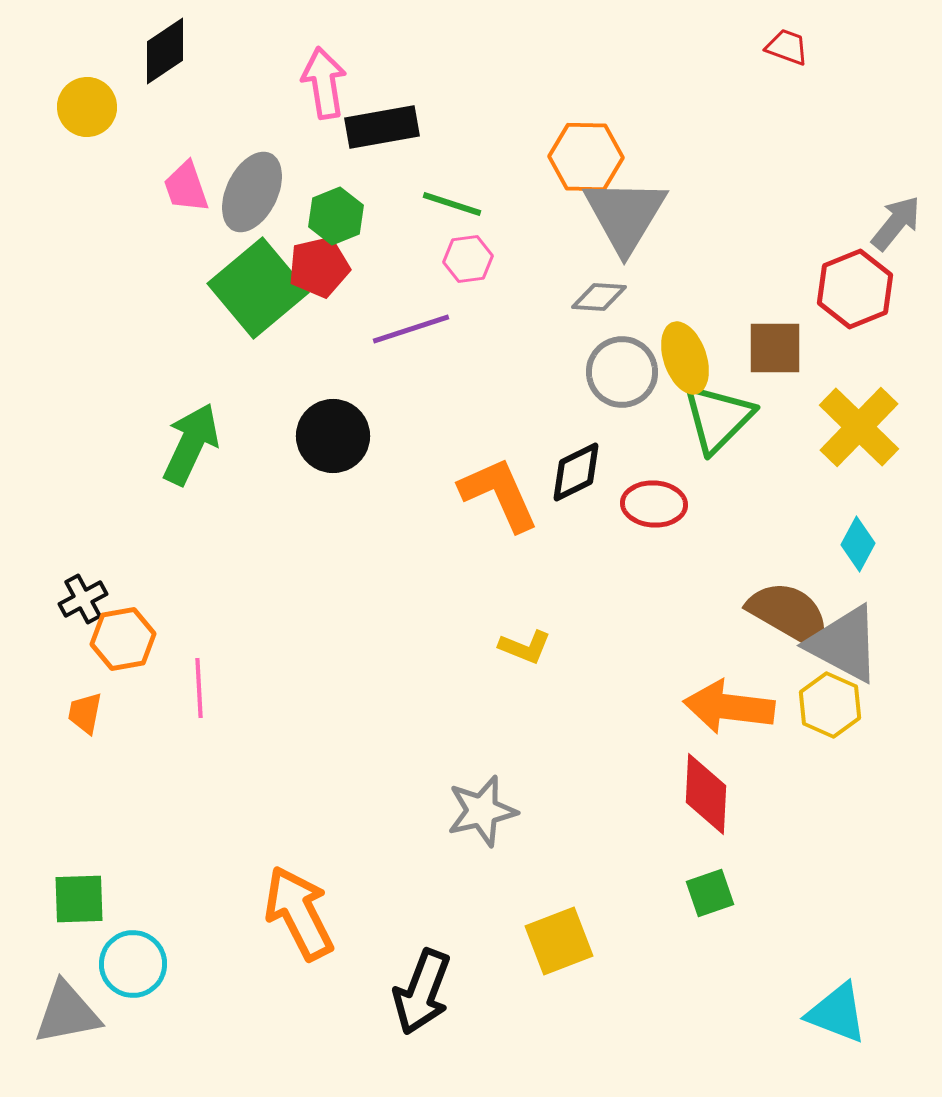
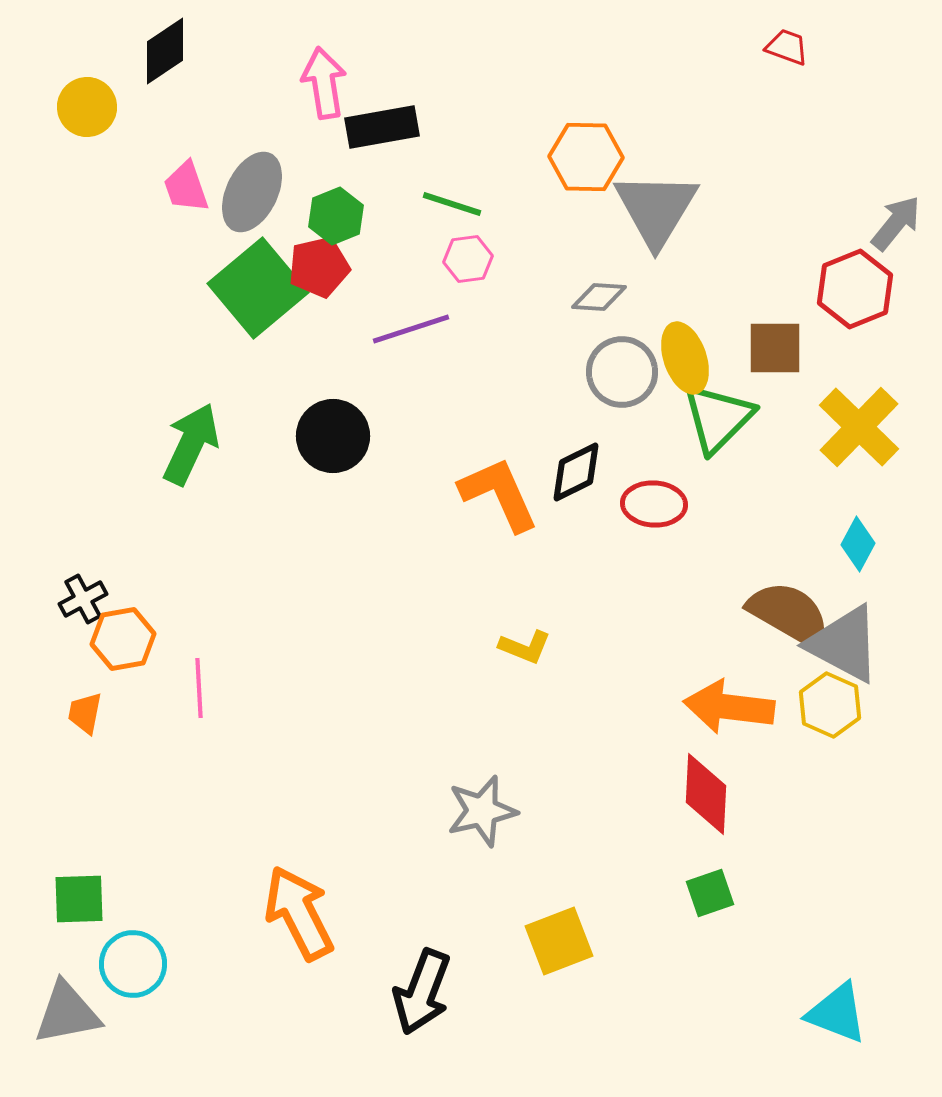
gray triangle at (625, 215): moved 31 px right, 6 px up
